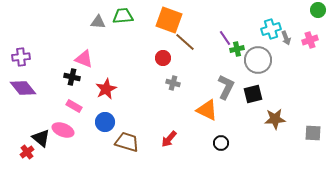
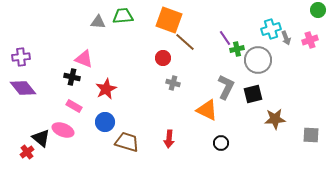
gray square: moved 2 px left, 2 px down
red arrow: rotated 36 degrees counterclockwise
